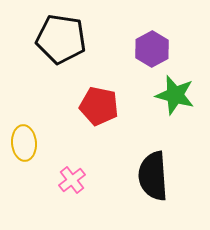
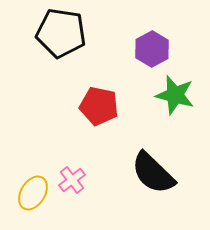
black pentagon: moved 6 px up
yellow ellipse: moved 9 px right, 50 px down; rotated 36 degrees clockwise
black semicircle: moved 3 px up; rotated 42 degrees counterclockwise
